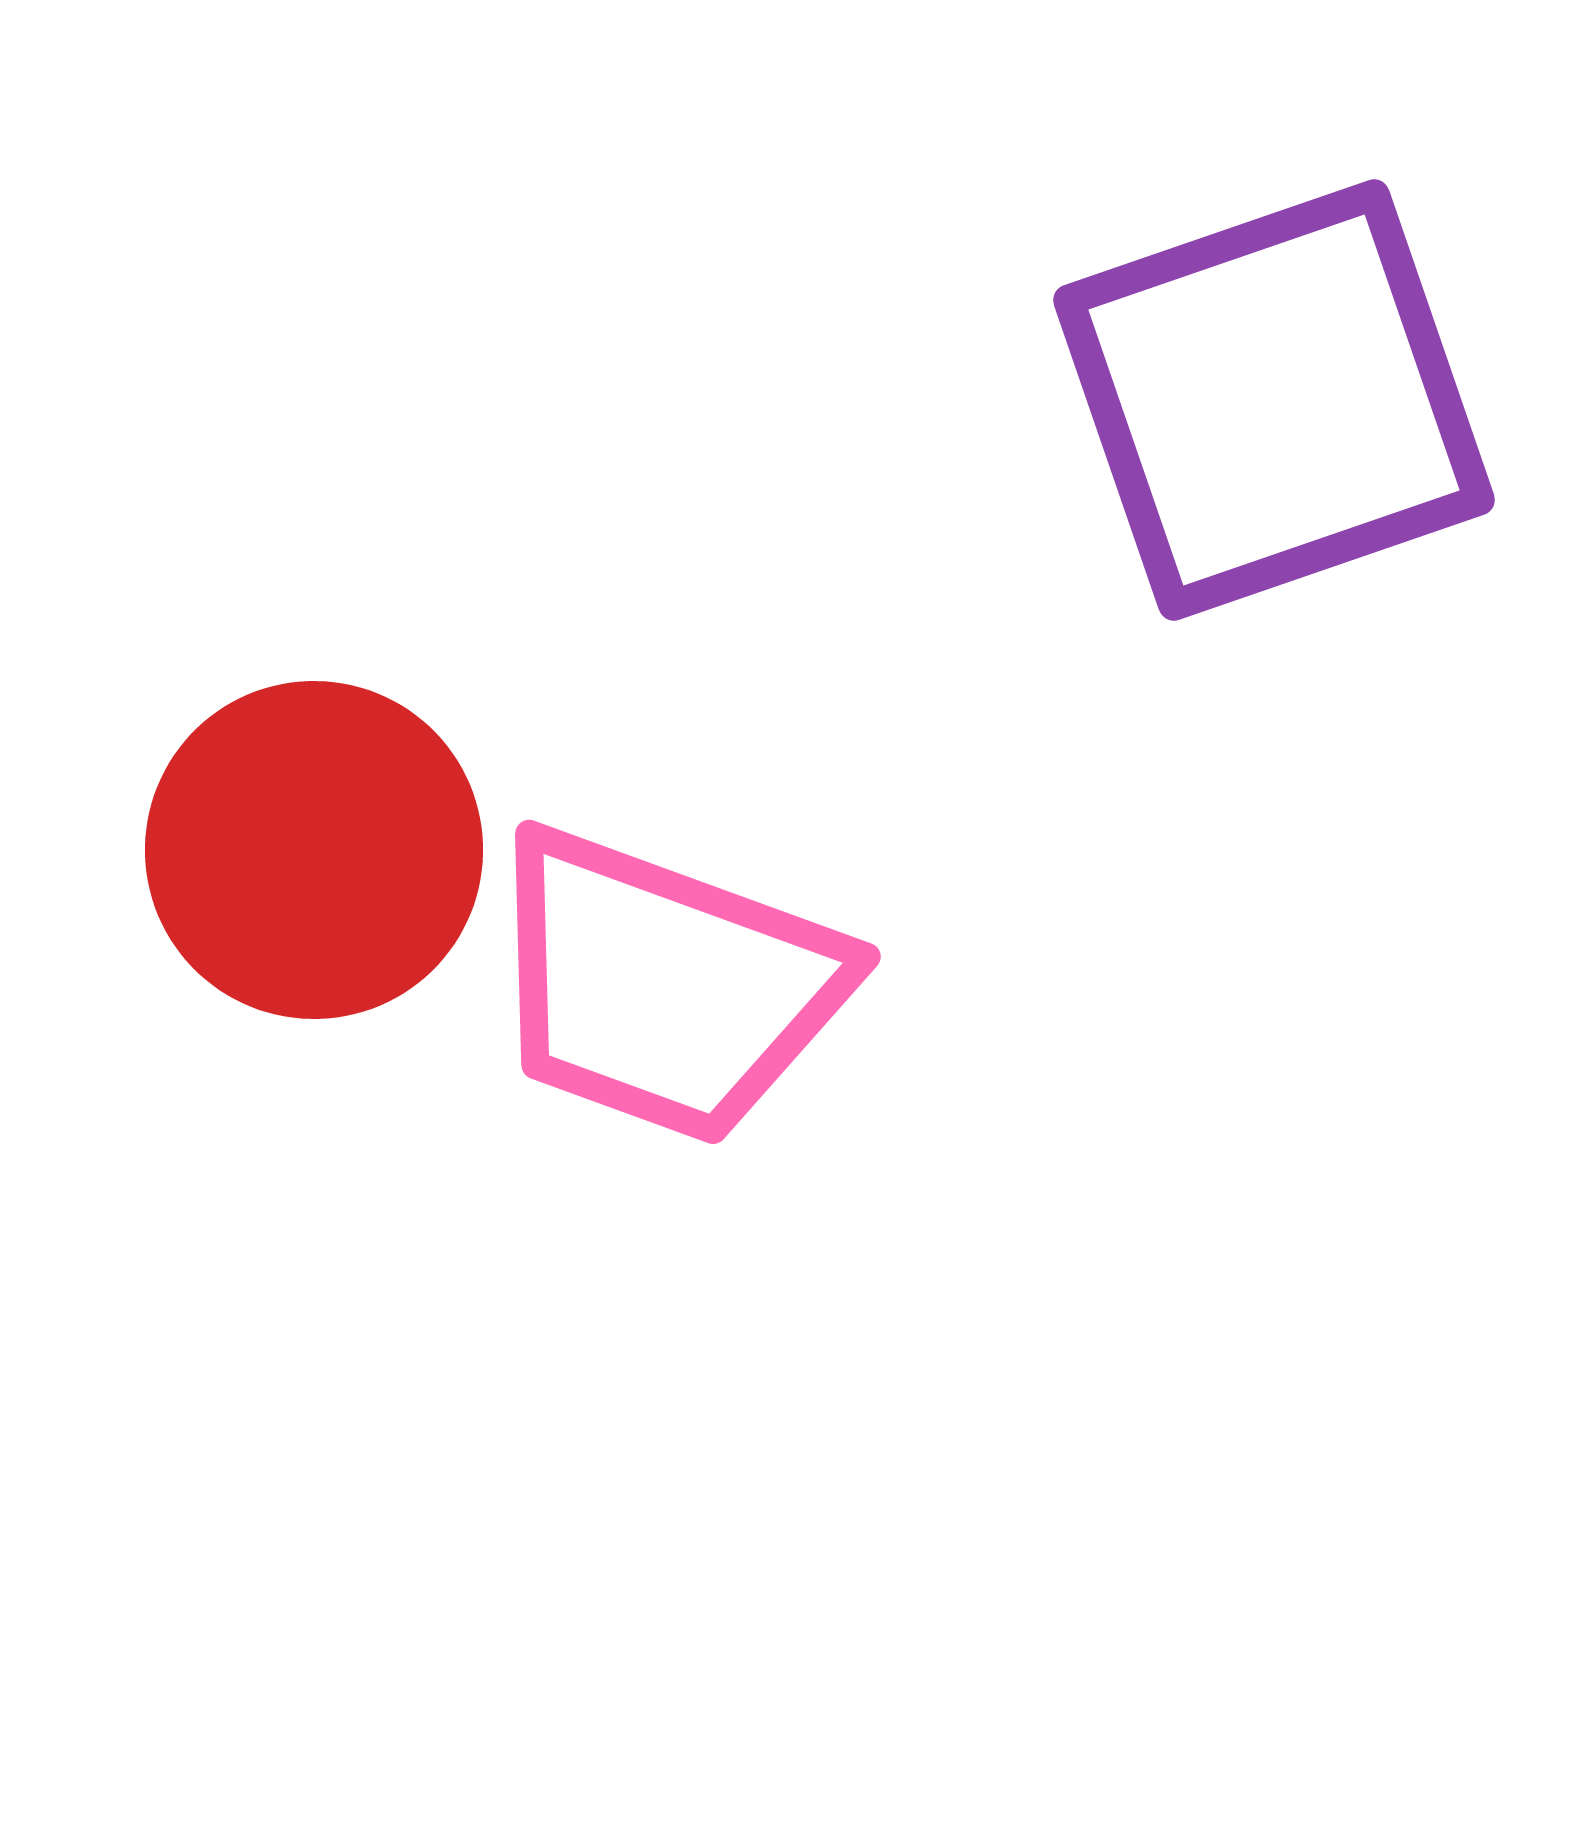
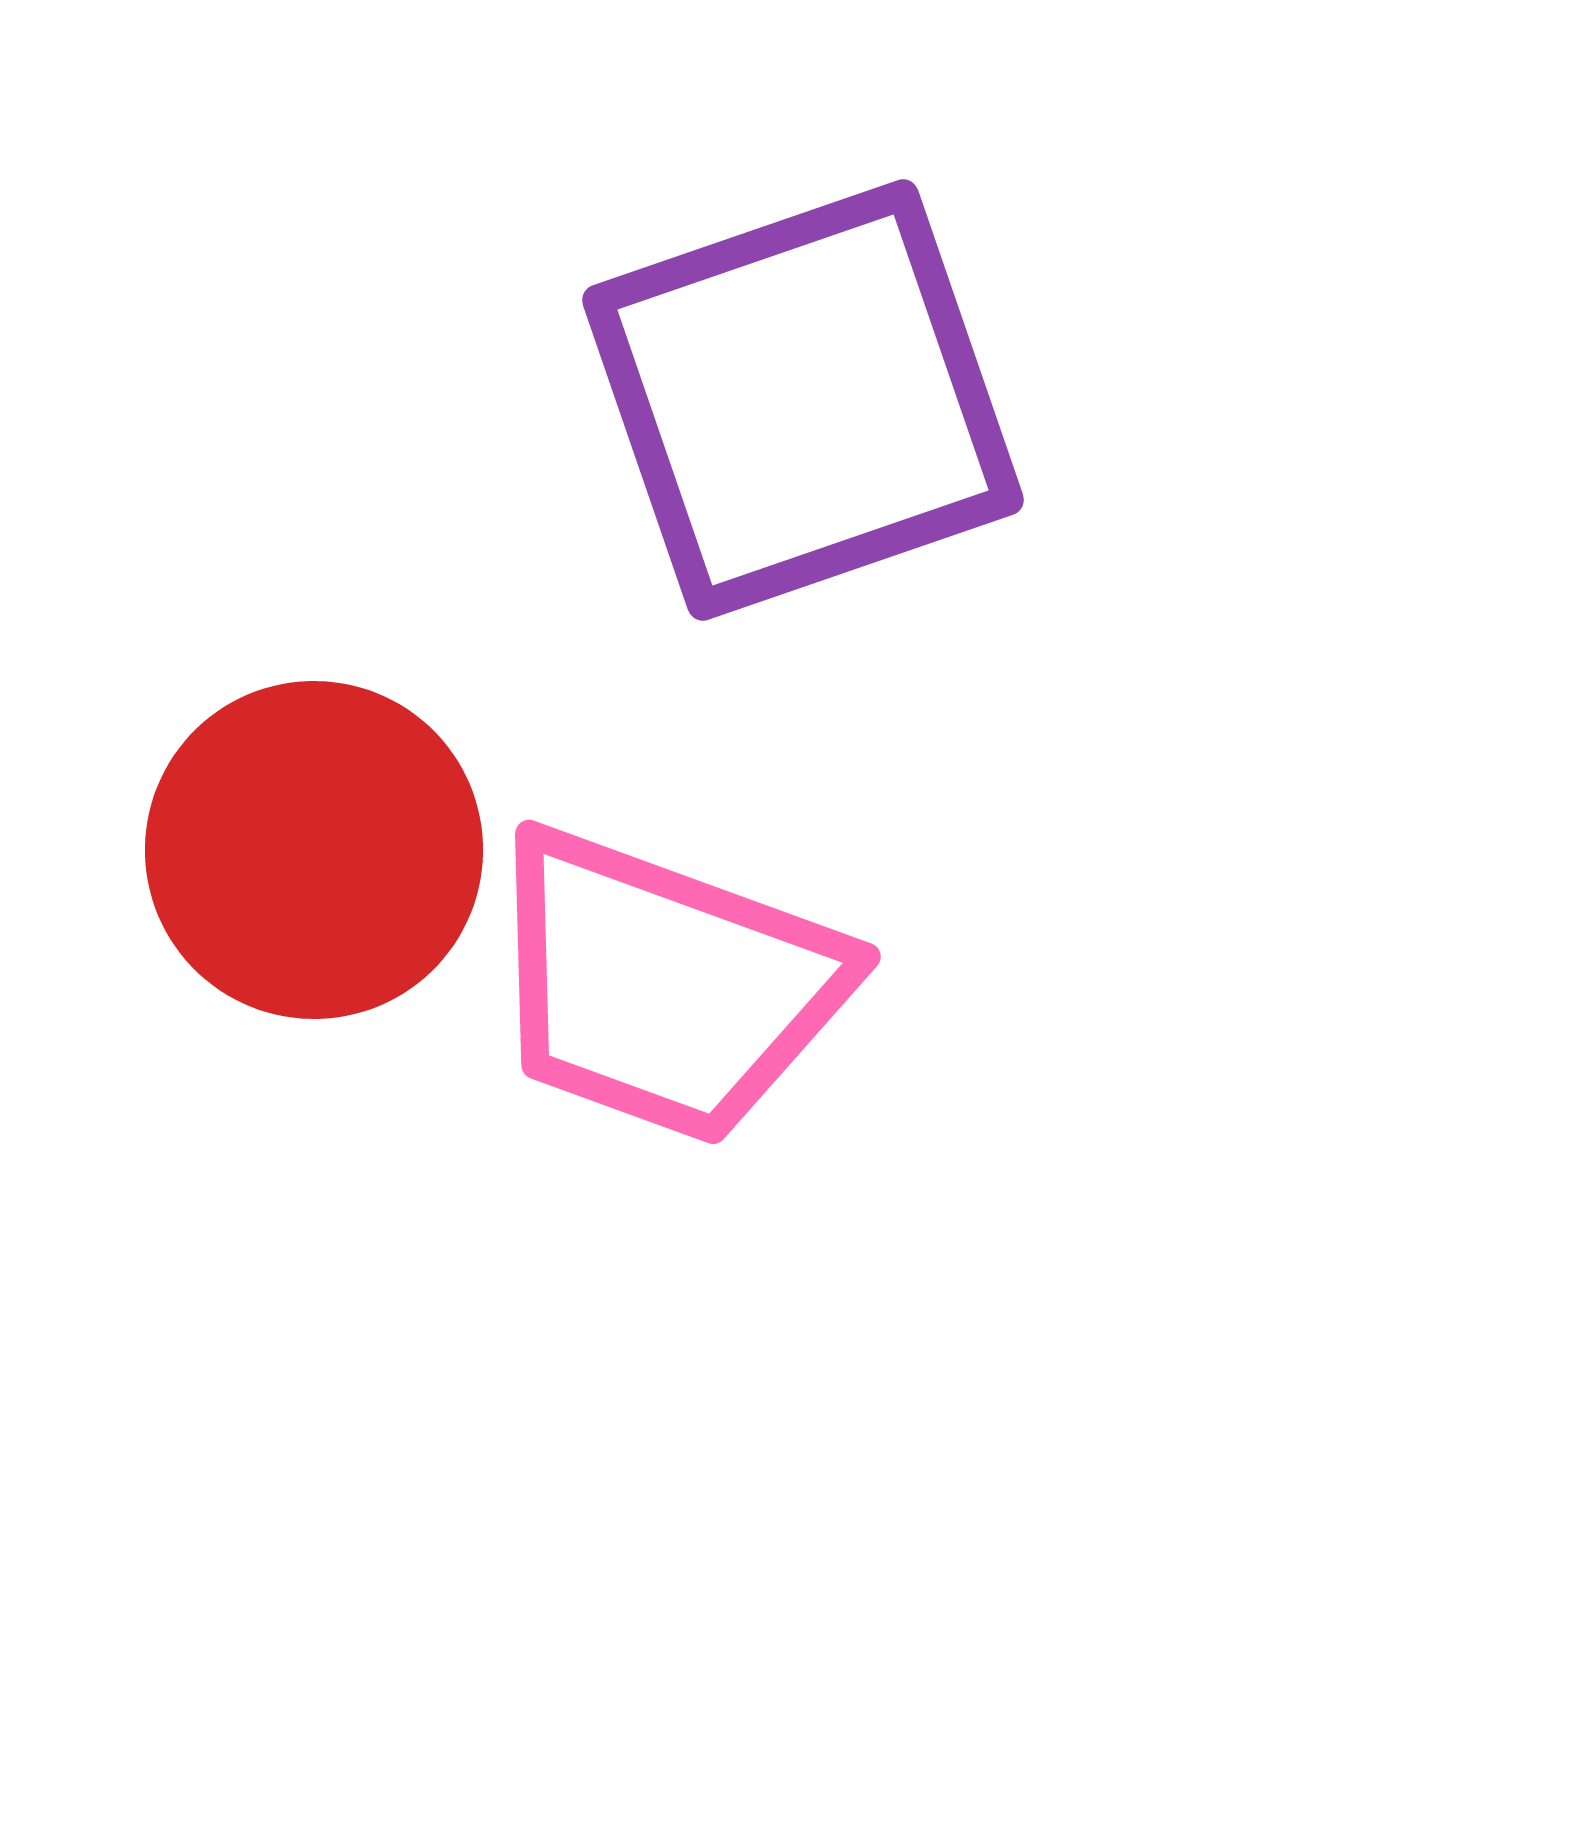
purple square: moved 471 px left
